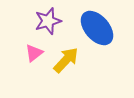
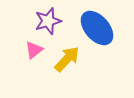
pink triangle: moved 3 px up
yellow arrow: moved 1 px right, 1 px up
